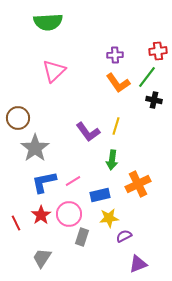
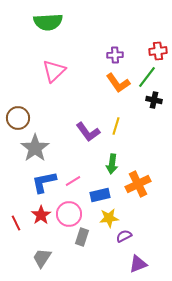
green arrow: moved 4 px down
